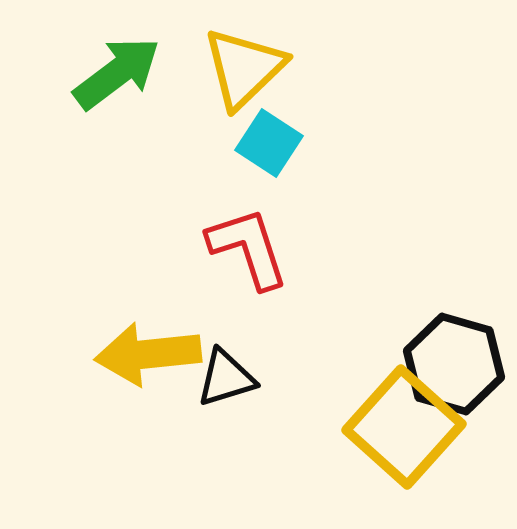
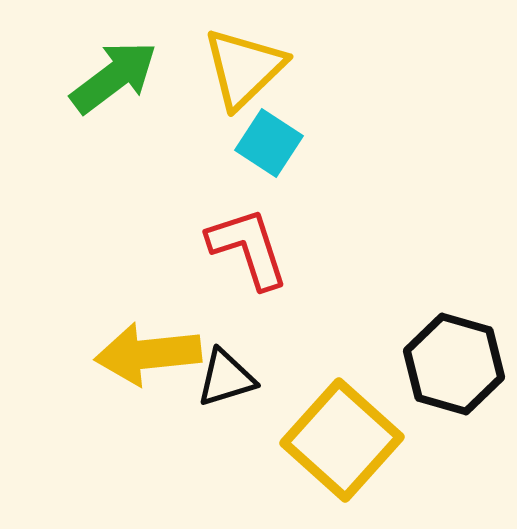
green arrow: moved 3 px left, 4 px down
yellow square: moved 62 px left, 13 px down
